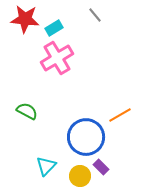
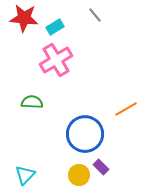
red star: moved 1 px left, 1 px up
cyan rectangle: moved 1 px right, 1 px up
pink cross: moved 1 px left, 2 px down
green semicircle: moved 5 px right, 9 px up; rotated 25 degrees counterclockwise
orange line: moved 6 px right, 6 px up
blue circle: moved 1 px left, 3 px up
cyan triangle: moved 21 px left, 9 px down
yellow circle: moved 1 px left, 1 px up
